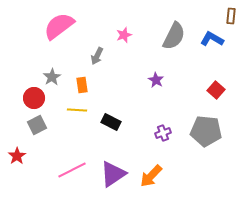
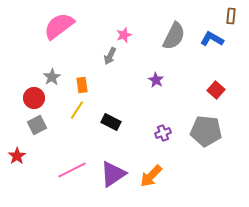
gray arrow: moved 13 px right
yellow line: rotated 60 degrees counterclockwise
